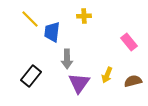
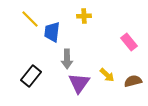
yellow arrow: rotated 70 degrees counterclockwise
